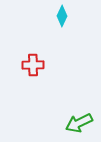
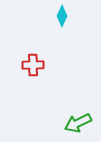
green arrow: moved 1 px left
